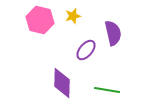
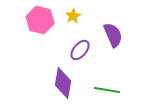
yellow star: rotated 14 degrees counterclockwise
purple semicircle: moved 2 px down; rotated 10 degrees counterclockwise
purple ellipse: moved 6 px left
purple diamond: moved 1 px right; rotated 8 degrees clockwise
